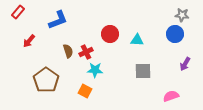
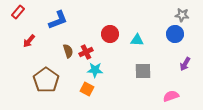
orange square: moved 2 px right, 2 px up
